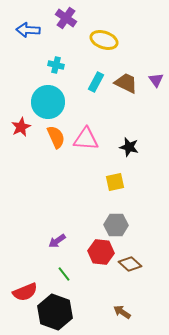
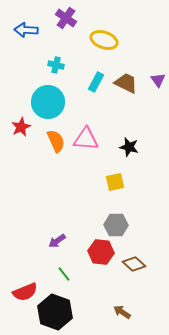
blue arrow: moved 2 px left
purple triangle: moved 2 px right
orange semicircle: moved 4 px down
brown diamond: moved 4 px right
